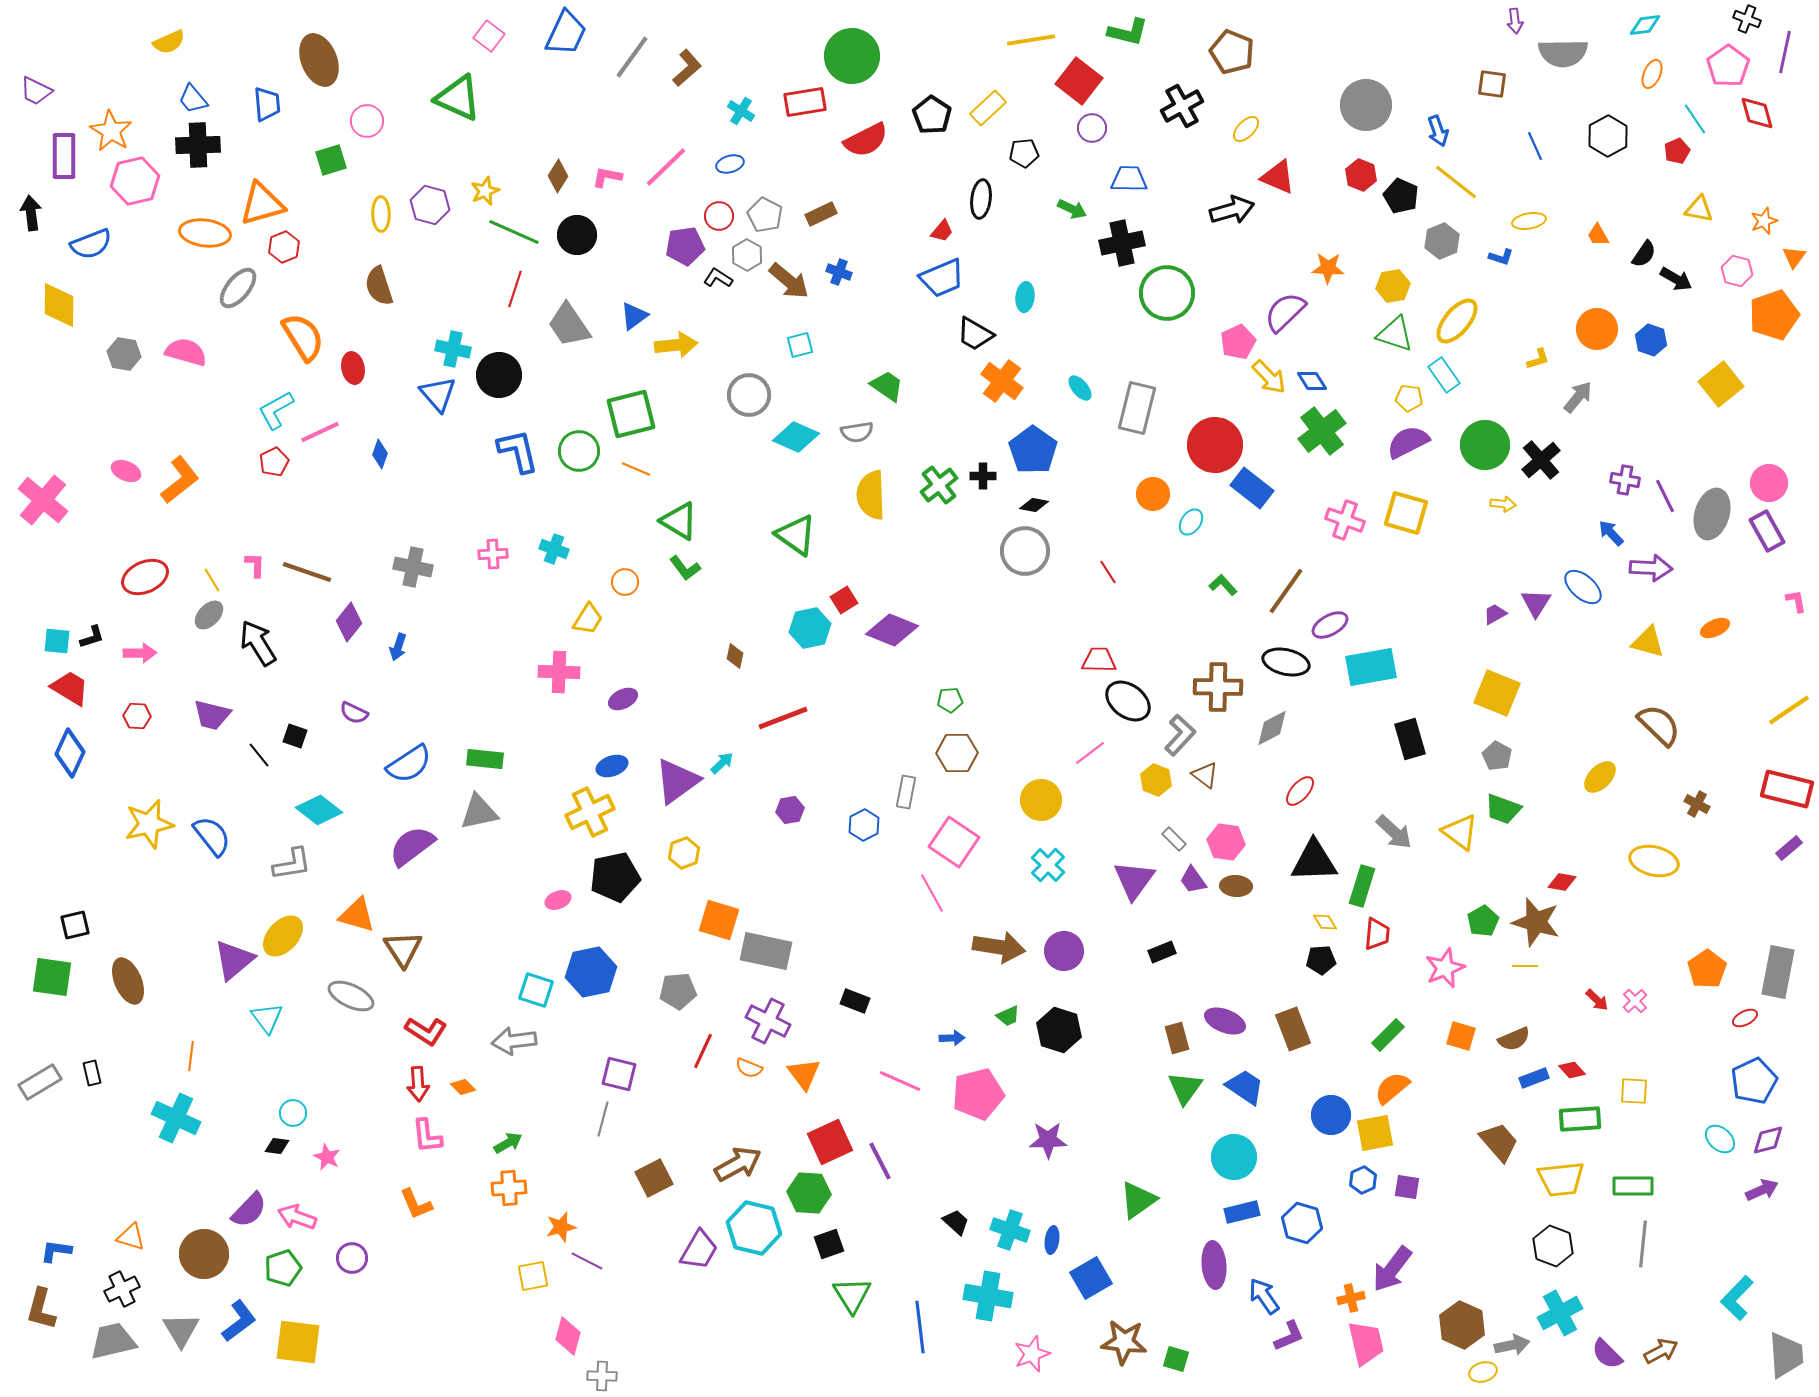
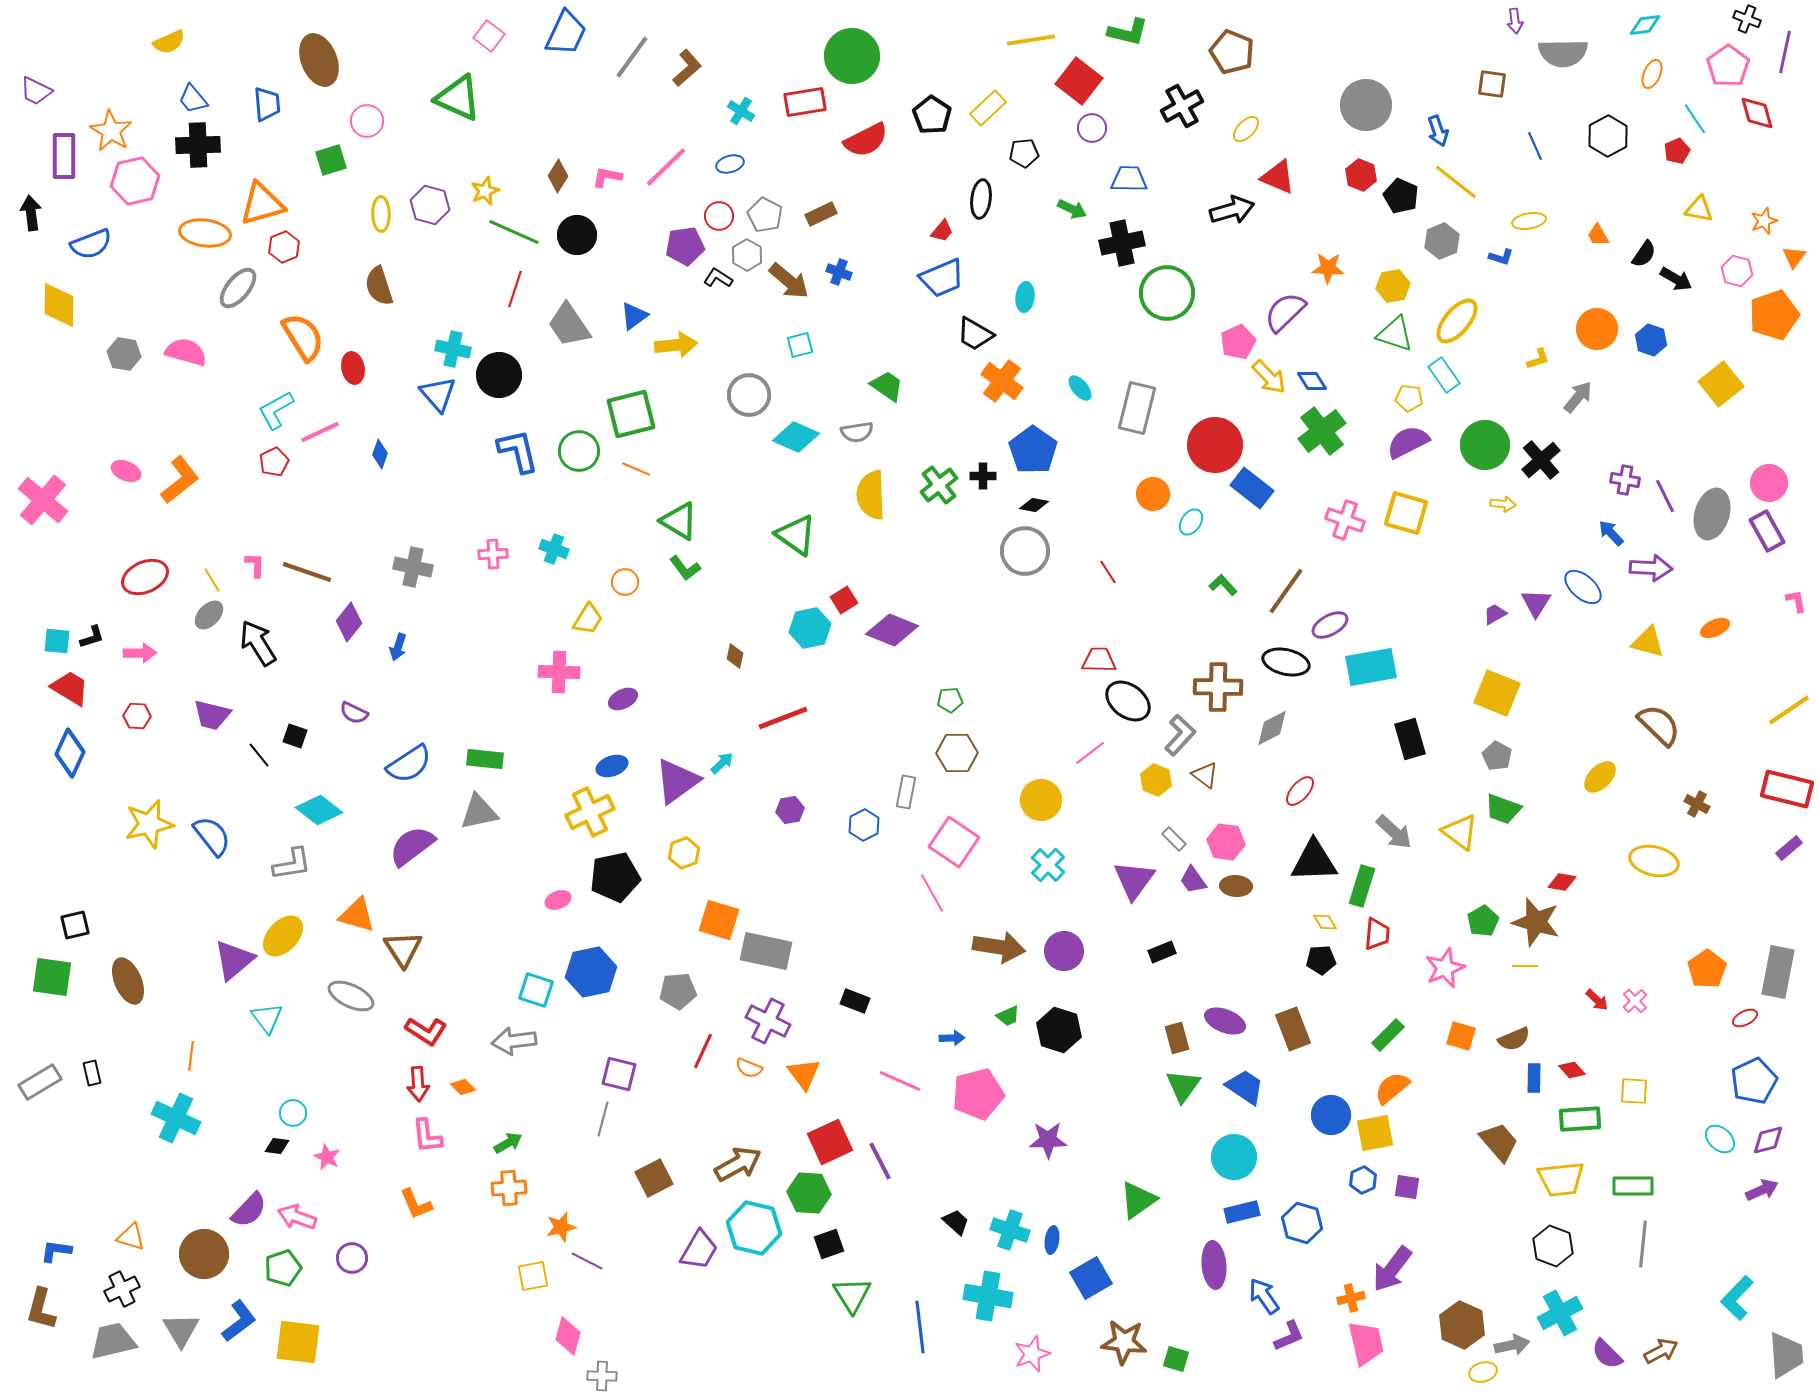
blue rectangle at (1534, 1078): rotated 68 degrees counterclockwise
green triangle at (1185, 1088): moved 2 px left, 2 px up
